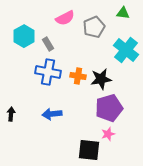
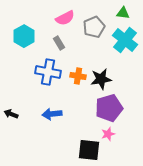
gray rectangle: moved 11 px right, 1 px up
cyan cross: moved 1 px left, 10 px up
black arrow: rotated 72 degrees counterclockwise
